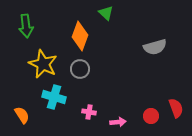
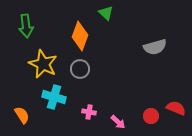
red semicircle: rotated 48 degrees counterclockwise
pink arrow: rotated 49 degrees clockwise
